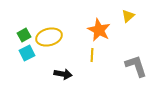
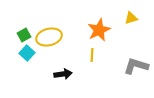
yellow triangle: moved 3 px right, 2 px down; rotated 24 degrees clockwise
orange star: rotated 20 degrees clockwise
cyan square: rotated 21 degrees counterclockwise
gray L-shape: rotated 55 degrees counterclockwise
black arrow: rotated 18 degrees counterclockwise
